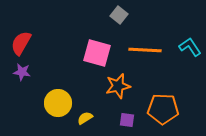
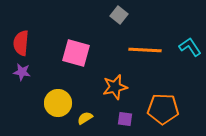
red semicircle: rotated 25 degrees counterclockwise
pink square: moved 21 px left
orange star: moved 3 px left, 1 px down
purple square: moved 2 px left, 1 px up
